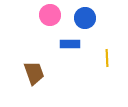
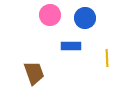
blue rectangle: moved 1 px right, 2 px down
